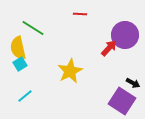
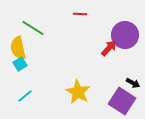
yellow star: moved 8 px right, 21 px down; rotated 15 degrees counterclockwise
